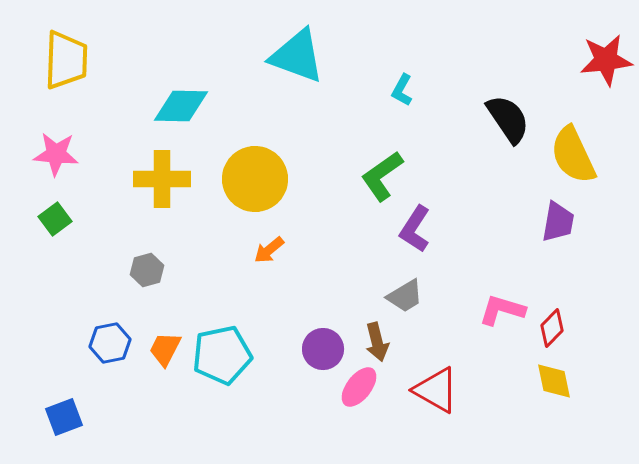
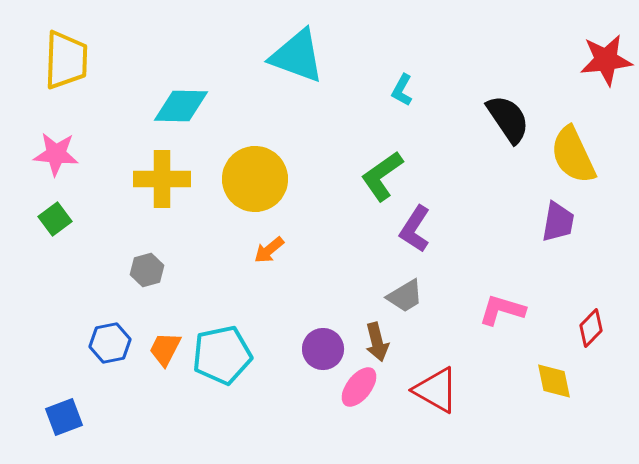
red diamond: moved 39 px right
